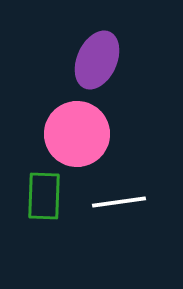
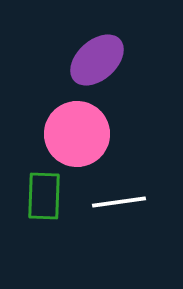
purple ellipse: rotated 24 degrees clockwise
